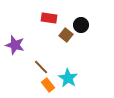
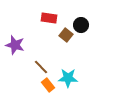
cyan star: rotated 30 degrees counterclockwise
